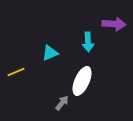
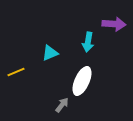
cyan arrow: rotated 12 degrees clockwise
gray arrow: moved 2 px down
